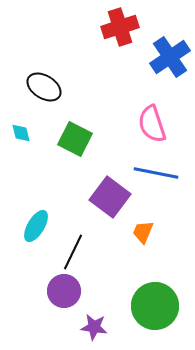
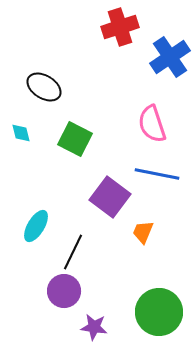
blue line: moved 1 px right, 1 px down
green circle: moved 4 px right, 6 px down
